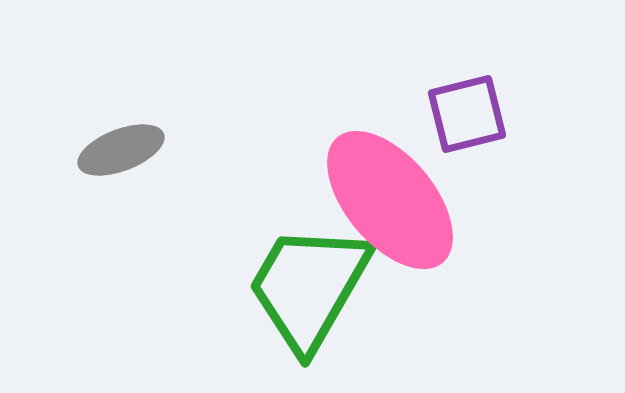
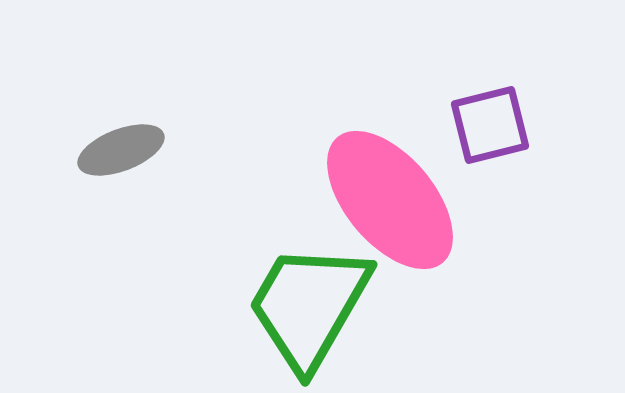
purple square: moved 23 px right, 11 px down
green trapezoid: moved 19 px down
